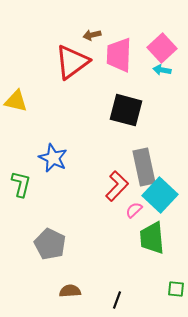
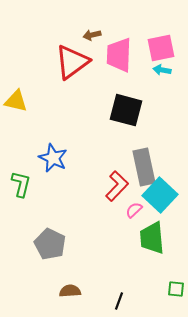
pink square: moved 1 px left; rotated 32 degrees clockwise
black line: moved 2 px right, 1 px down
